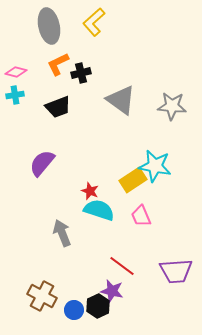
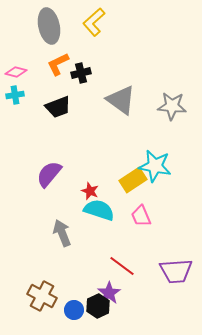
purple semicircle: moved 7 px right, 11 px down
purple star: moved 3 px left, 2 px down; rotated 25 degrees clockwise
